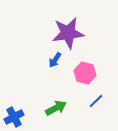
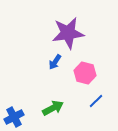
blue arrow: moved 2 px down
green arrow: moved 3 px left
